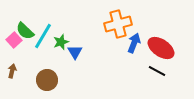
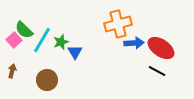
green semicircle: moved 1 px left, 1 px up
cyan line: moved 1 px left, 4 px down
blue arrow: rotated 66 degrees clockwise
